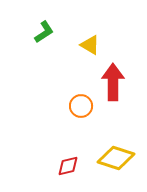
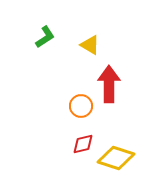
green L-shape: moved 1 px right, 5 px down
red arrow: moved 4 px left, 2 px down
red diamond: moved 15 px right, 22 px up
